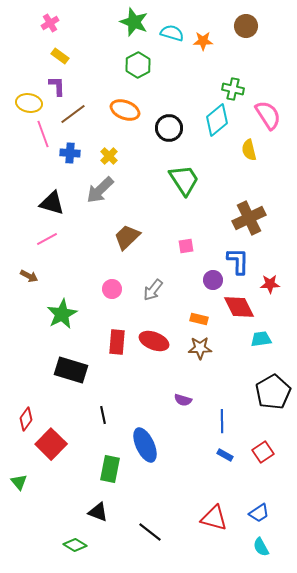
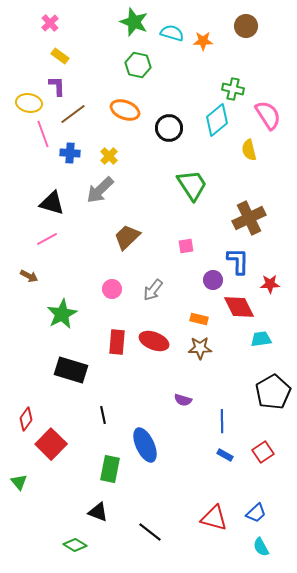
pink cross at (50, 23): rotated 12 degrees counterclockwise
green hexagon at (138, 65): rotated 20 degrees counterclockwise
green trapezoid at (184, 180): moved 8 px right, 5 px down
blue trapezoid at (259, 513): moved 3 px left; rotated 10 degrees counterclockwise
